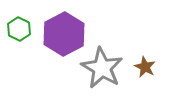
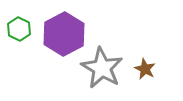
brown star: moved 2 px down
